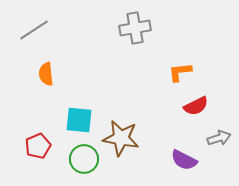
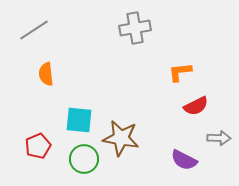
gray arrow: rotated 20 degrees clockwise
